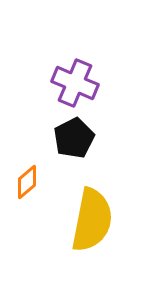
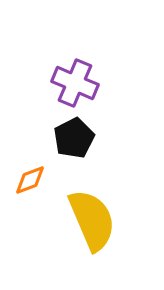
orange diamond: moved 3 px right, 2 px up; rotated 20 degrees clockwise
yellow semicircle: rotated 34 degrees counterclockwise
